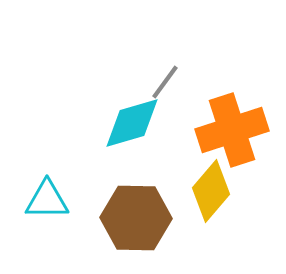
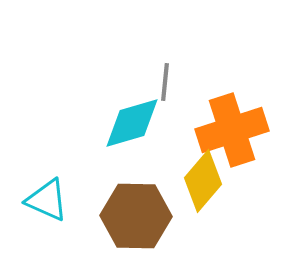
gray line: rotated 30 degrees counterclockwise
yellow diamond: moved 8 px left, 10 px up
cyan triangle: rotated 24 degrees clockwise
brown hexagon: moved 2 px up
